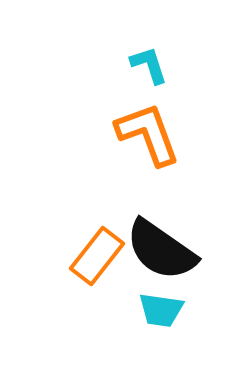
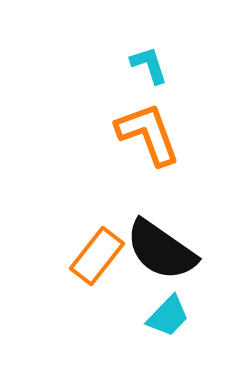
cyan trapezoid: moved 7 px right, 6 px down; rotated 54 degrees counterclockwise
